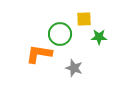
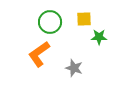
green circle: moved 10 px left, 12 px up
orange L-shape: rotated 44 degrees counterclockwise
